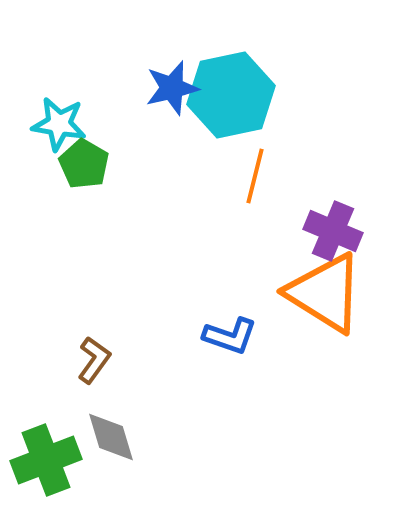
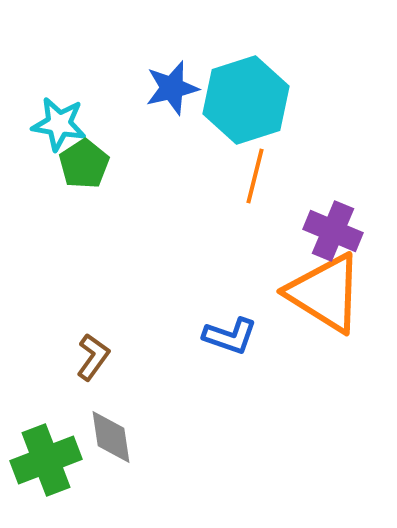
cyan hexagon: moved 15 px right, 5 px down; rotated 6 degrees counterclockwise
green pentagon: rotated 9 degrees clockwise
brown L-shape: moved 1 px left, 3 px up
gray diamond: rotated 8 degrees clockwise
